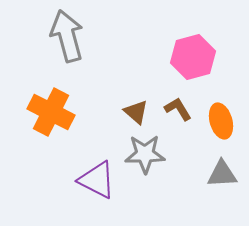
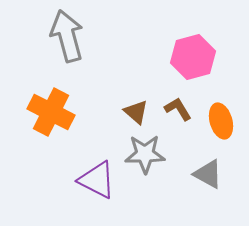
gray triangle: moved 14 px left; rotated 32 degrees clockwise
